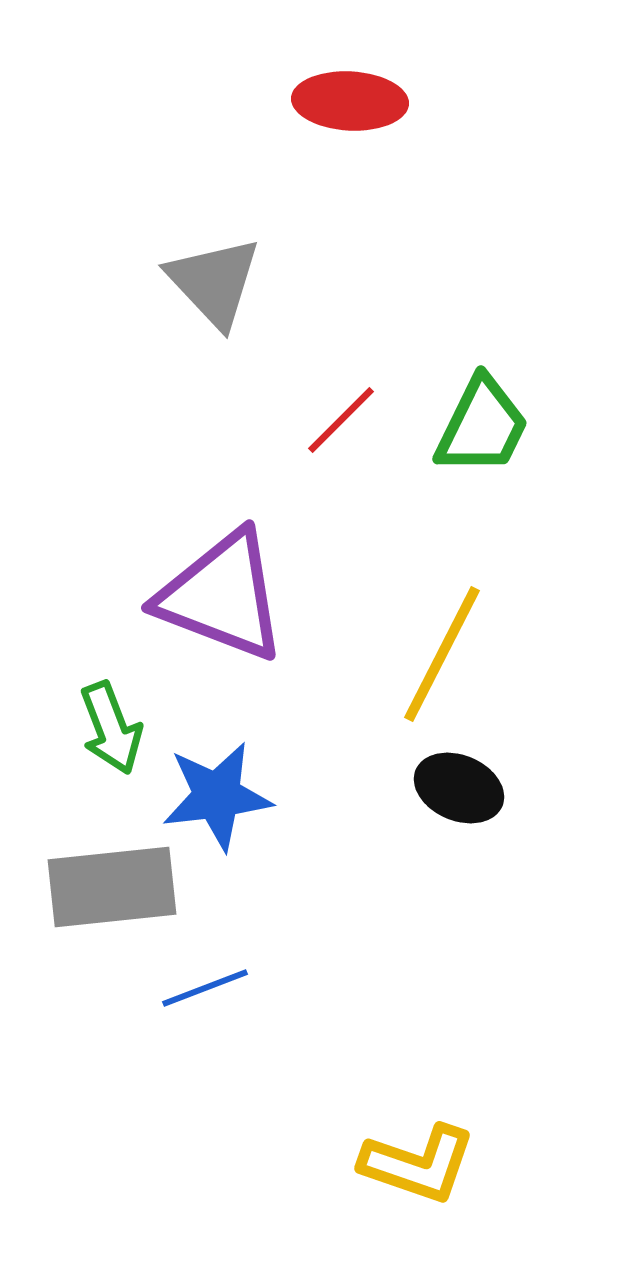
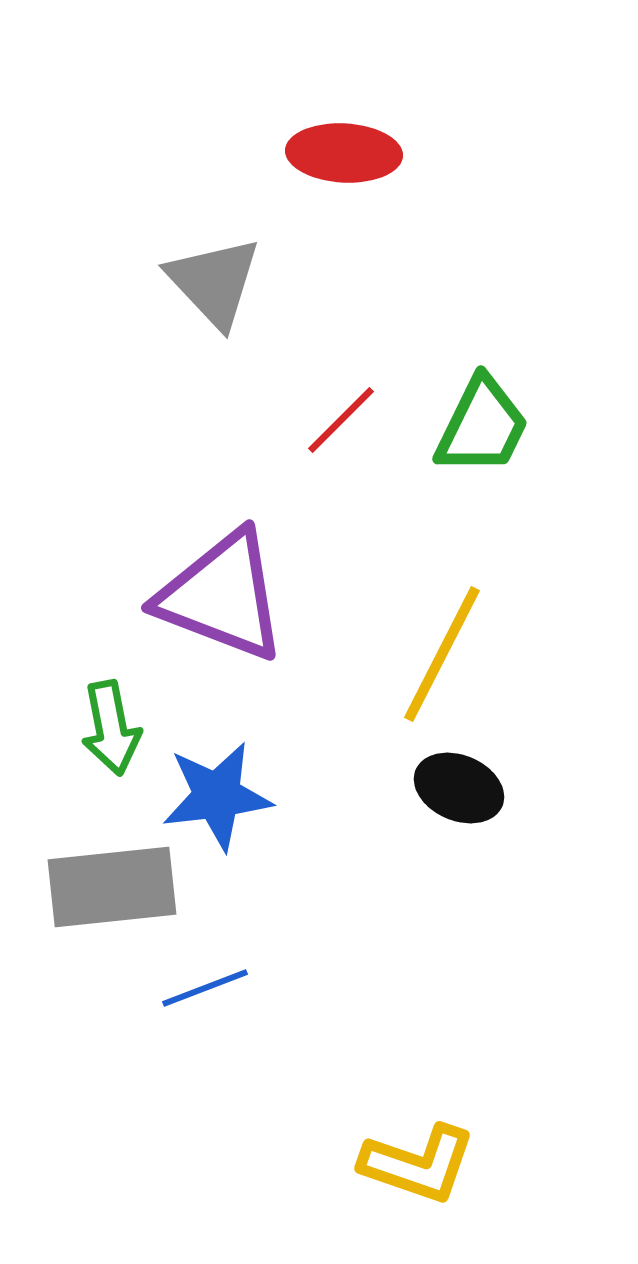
red ellipse: moved 6 px left, 52 px down
green arrow: rotated 10 degrees clockwise
